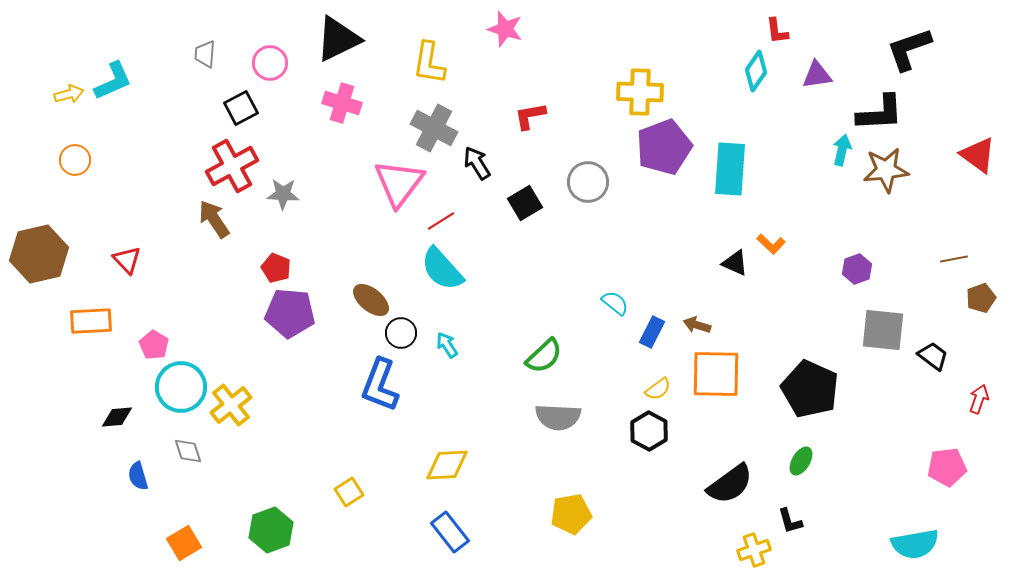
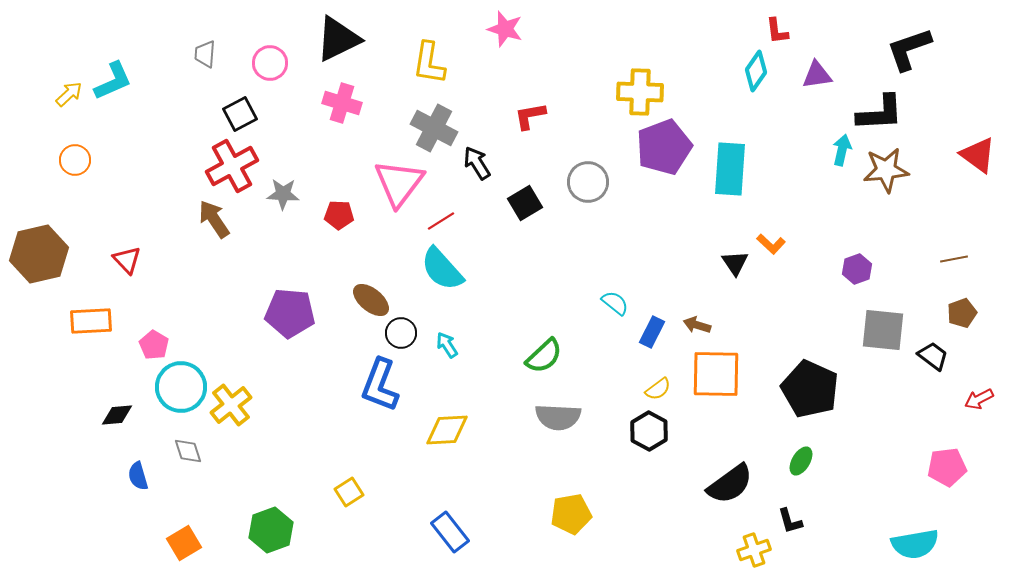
yellow arrow at (69, 94): rotated 28 degrees counterclockwise
black square at (241, 108): moved 1 px left, 6 px down
black triangle at (735, 263): rotated 32 degrees clockwise
red pentagon at (276, 268): moved 63 px right, 53 px up; rotated 20 degrees counterclockwise
brown pentagon at (981, 298): moved 19 px left, 15 px down
red arrow at (979, 399): rotated 136 degrees counterclockwise
black diamond at (117, 417): moved 2 px up
yellow diamond at (447, 465): moved 35 px up
